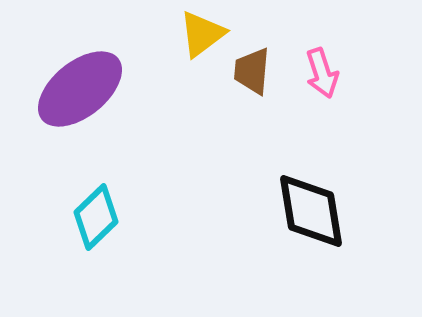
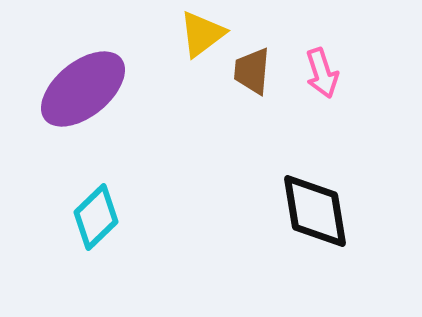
purple ellipse: moved 3 px right
black diamond: moved 4 px right
